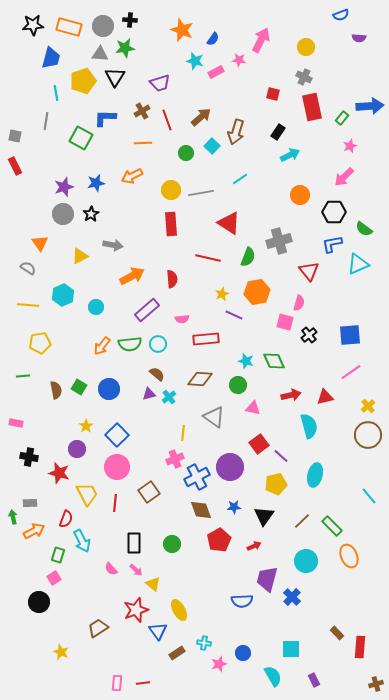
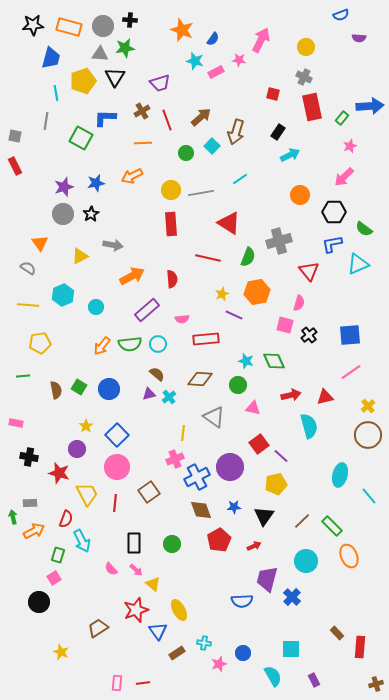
pink square at (285, 322): moved 3 px down
cyan ellipse at (315, 475): moved 25 px right
